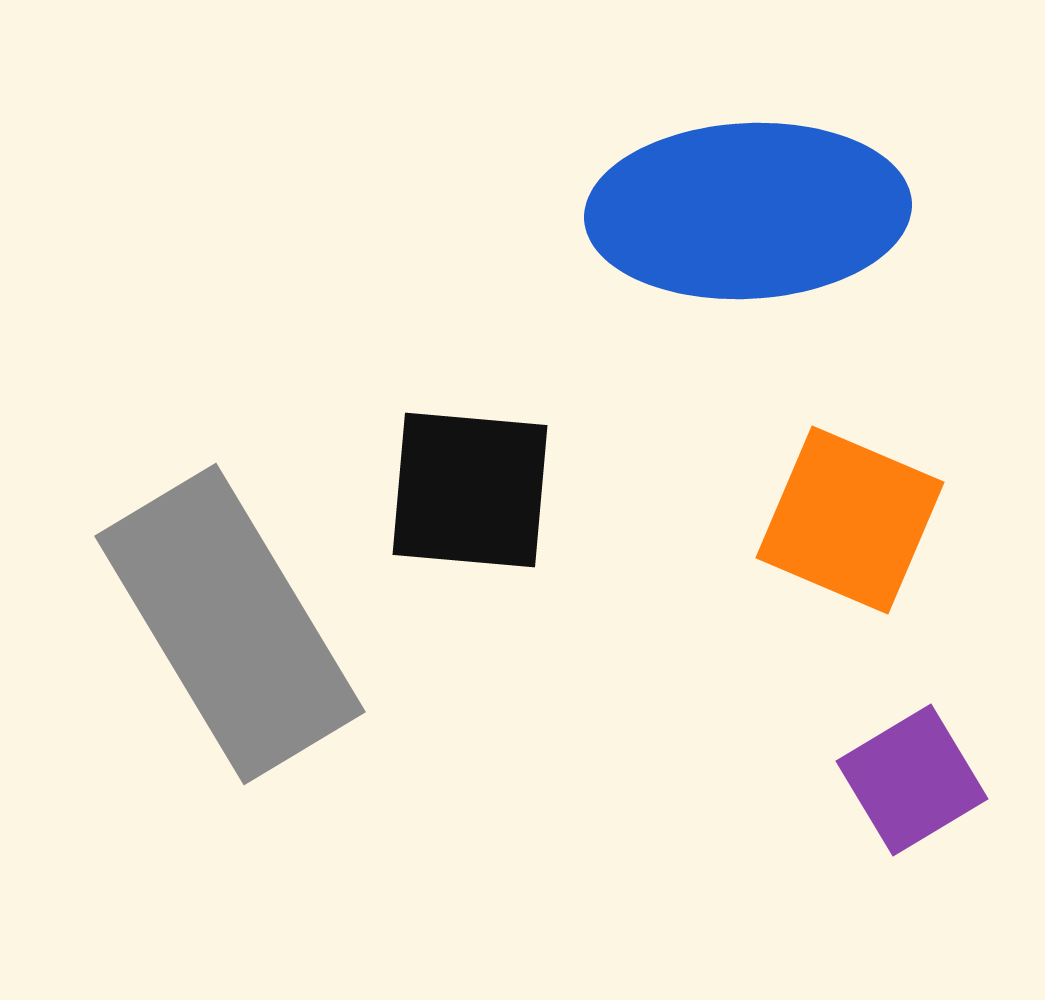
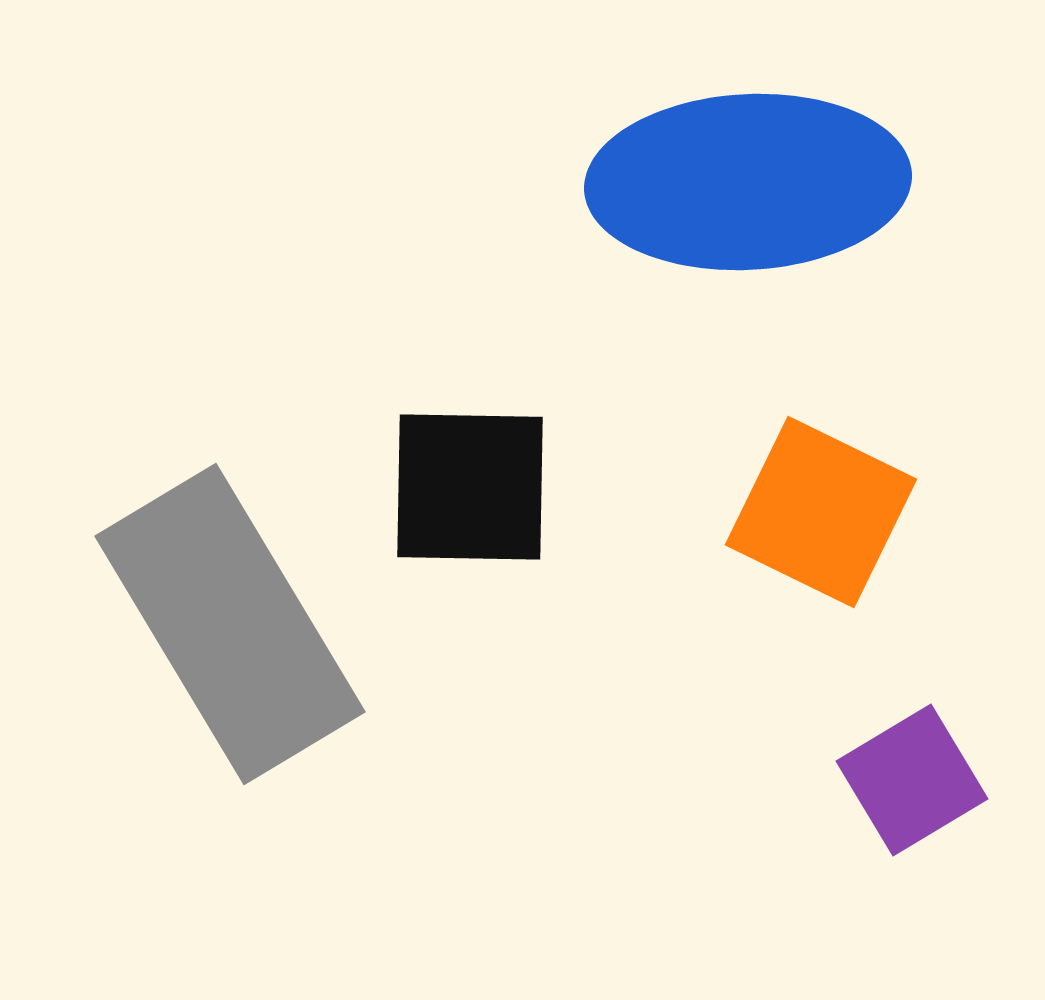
blue ellipse: moved 29 px up
black square: moved 3 px up; rotated 4 degrees counterclockwise
orange square: moved 29 px left, 8 px up; rotated 3 degrees clockwise
